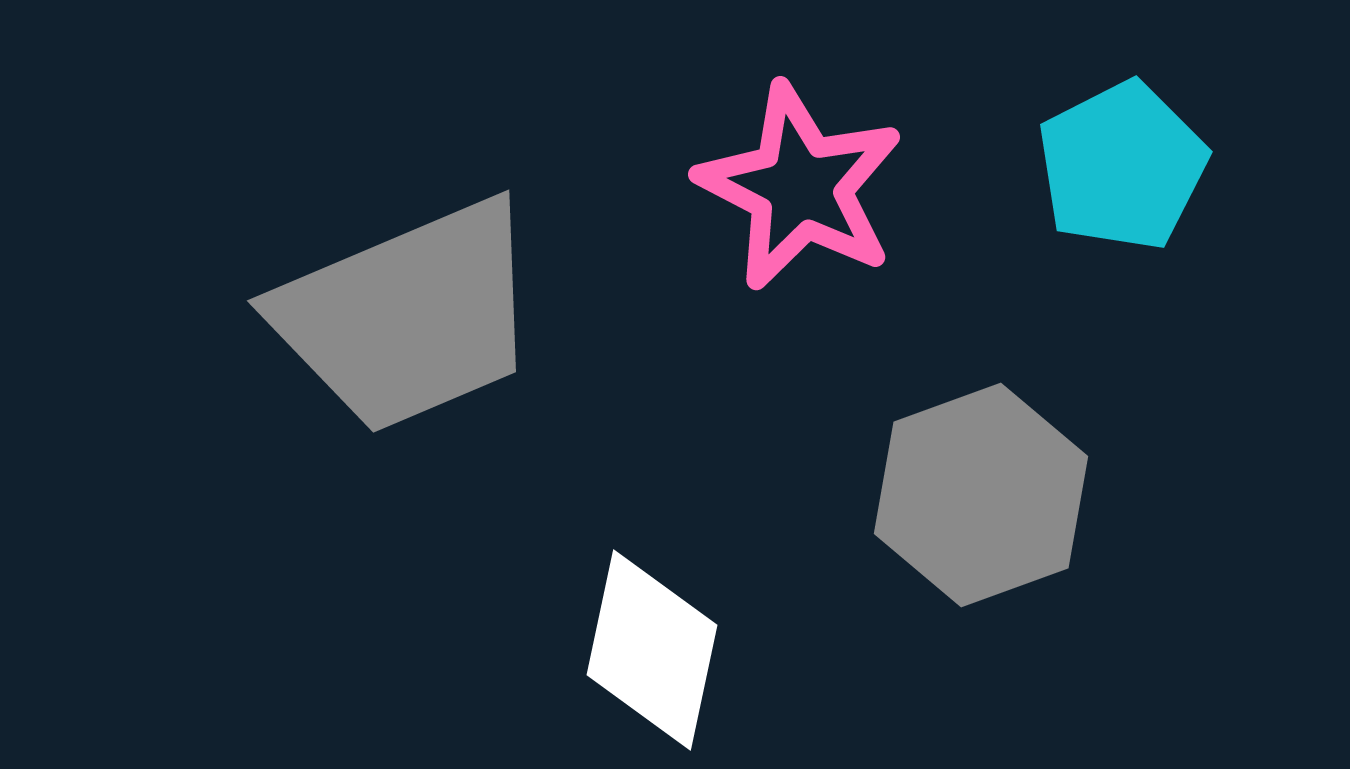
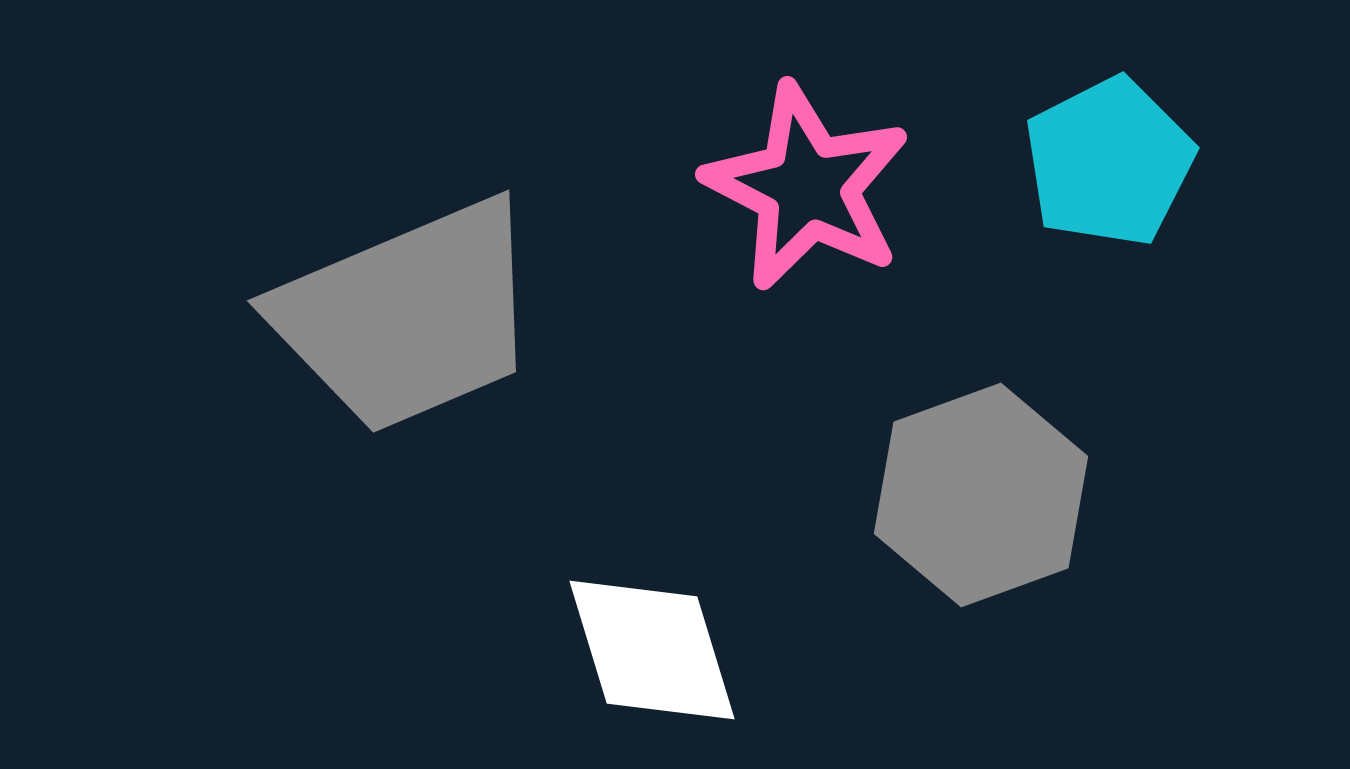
cyan pentagon: moved 13 px left, 4 px up
pink star: moved 7 px right
white diamond: rotated 29 degrees counterclockwise
